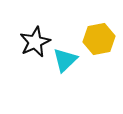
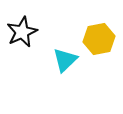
black star: moved 13 px left, 10 px up
